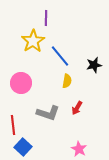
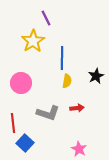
purple line: rotated 28 degrees counterclockwise
blue line: moved 2 px right, 2 px down; rotated 40 degrees clockwise
black star: moved 2 px right, 11 px down; rotated 14 degrees counterclockwise
red arrow: rotated 128 degrees counterclockwise
red line: moved 2 px up
blue square: moved 2 px right, 4 px up
